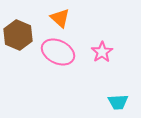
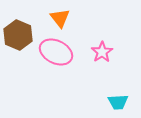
orange triangle: rotated 10 degrees clockwise
pink ellipse: moved 2 px left
